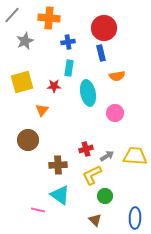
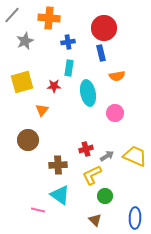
yellow trapezoid: rotated 20 degrees clockwise
